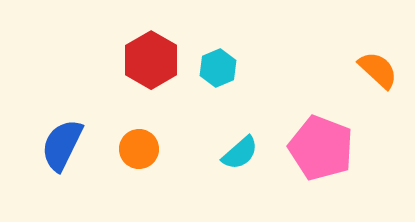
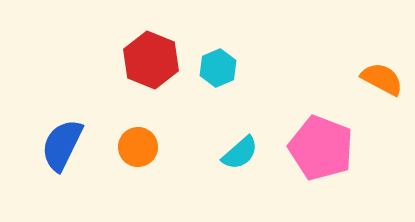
red hexagon: rotated 8 degrees counterclockwise
orange semicircle: moved 4 px right, 9 px down; rotated 15 degrees counterclockwise
orange circle: moved 1 px left, 2 px up
